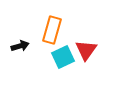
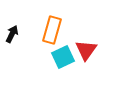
black arrow: moved 8 px left, 12 px up; rotated 48 degrees counterclockwise
